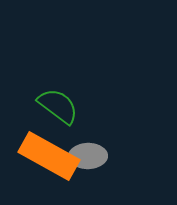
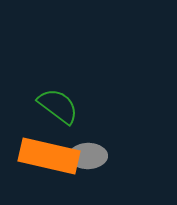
orange rectangle: rotated 16 degrees counterclockwise
